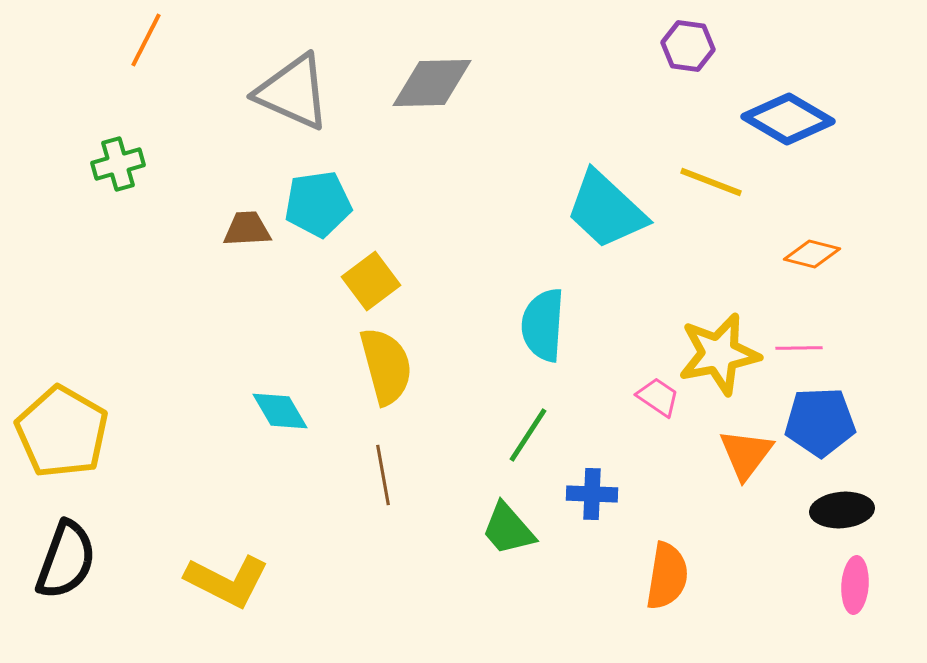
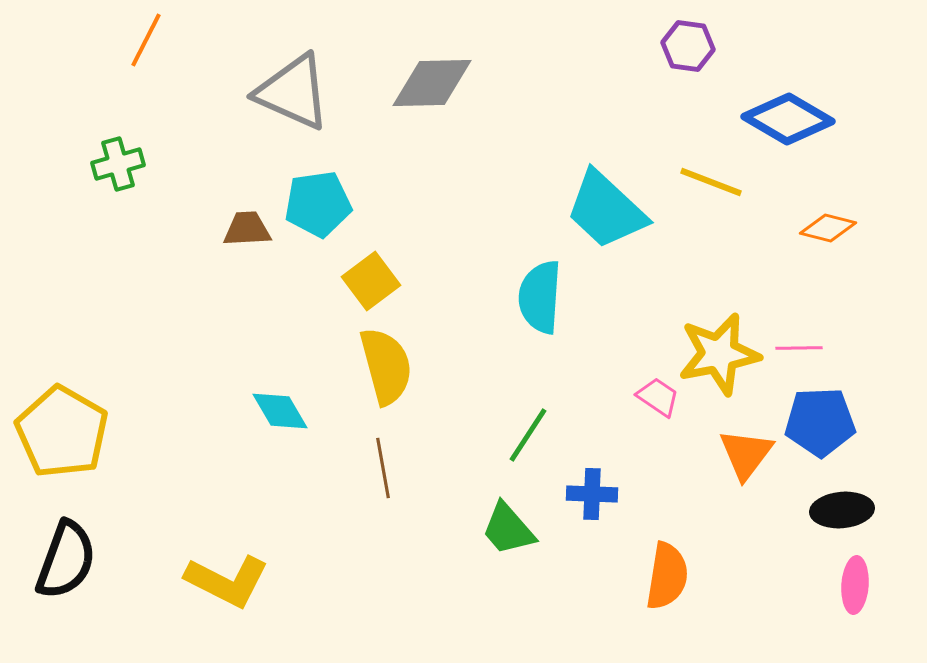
orange diamond: moved 16 px right, 26 px up
cyan semicircle: moved 3 px left, 28 px up
brown line: moved 7 px up
